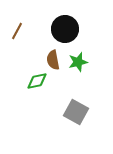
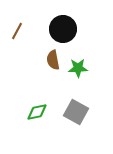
black circle: moved 2 px left
green star: moved 6 px down; rotated 12 degrees clockwise
green diamond: moved 31 px down
